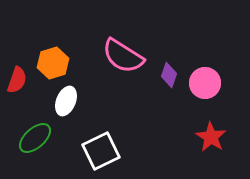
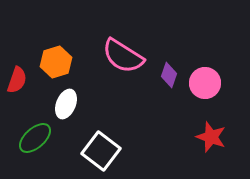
orange hexagon: moved 3 px right, 1 px up
white ellipse: moved 3 px down
red star: rotated 12 degrees counterclockwise
white square: rotated 27 degrees counterclockwise
